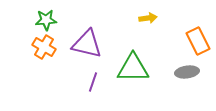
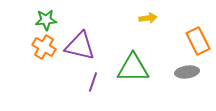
purple triangle: moved 7 px left, 2 px down
